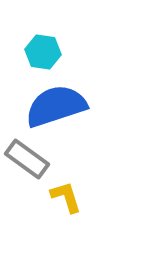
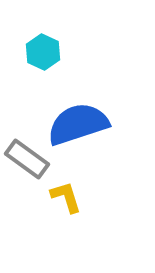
cyan hexagon: rotated 16 degrees clockwise
blue semicircle: moved 22 px right, 18 px down
